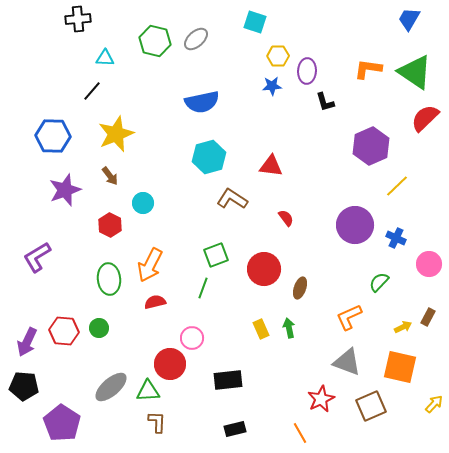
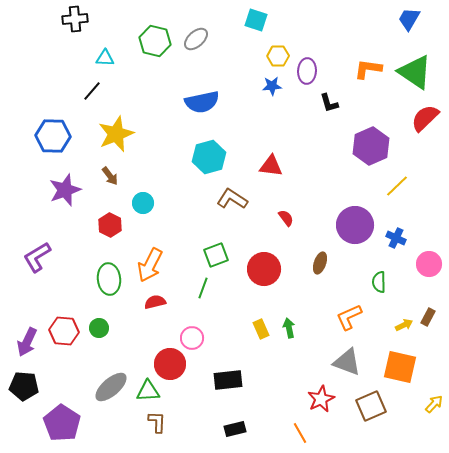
black cross at (78, 19): moved 3 px left
cyan square at (255, 22): moved 1 px right, 2 px up
black L-shape at (325, 102): moved 4 px right, 1 px down
green semicircle at (379, 282): rotated 45 degrees counterclockwise
brown ellipse at (300, 288): moved 20 px right, 25 px up
yellow arrow at (403, 327): moved 1 px right, 2 px up
